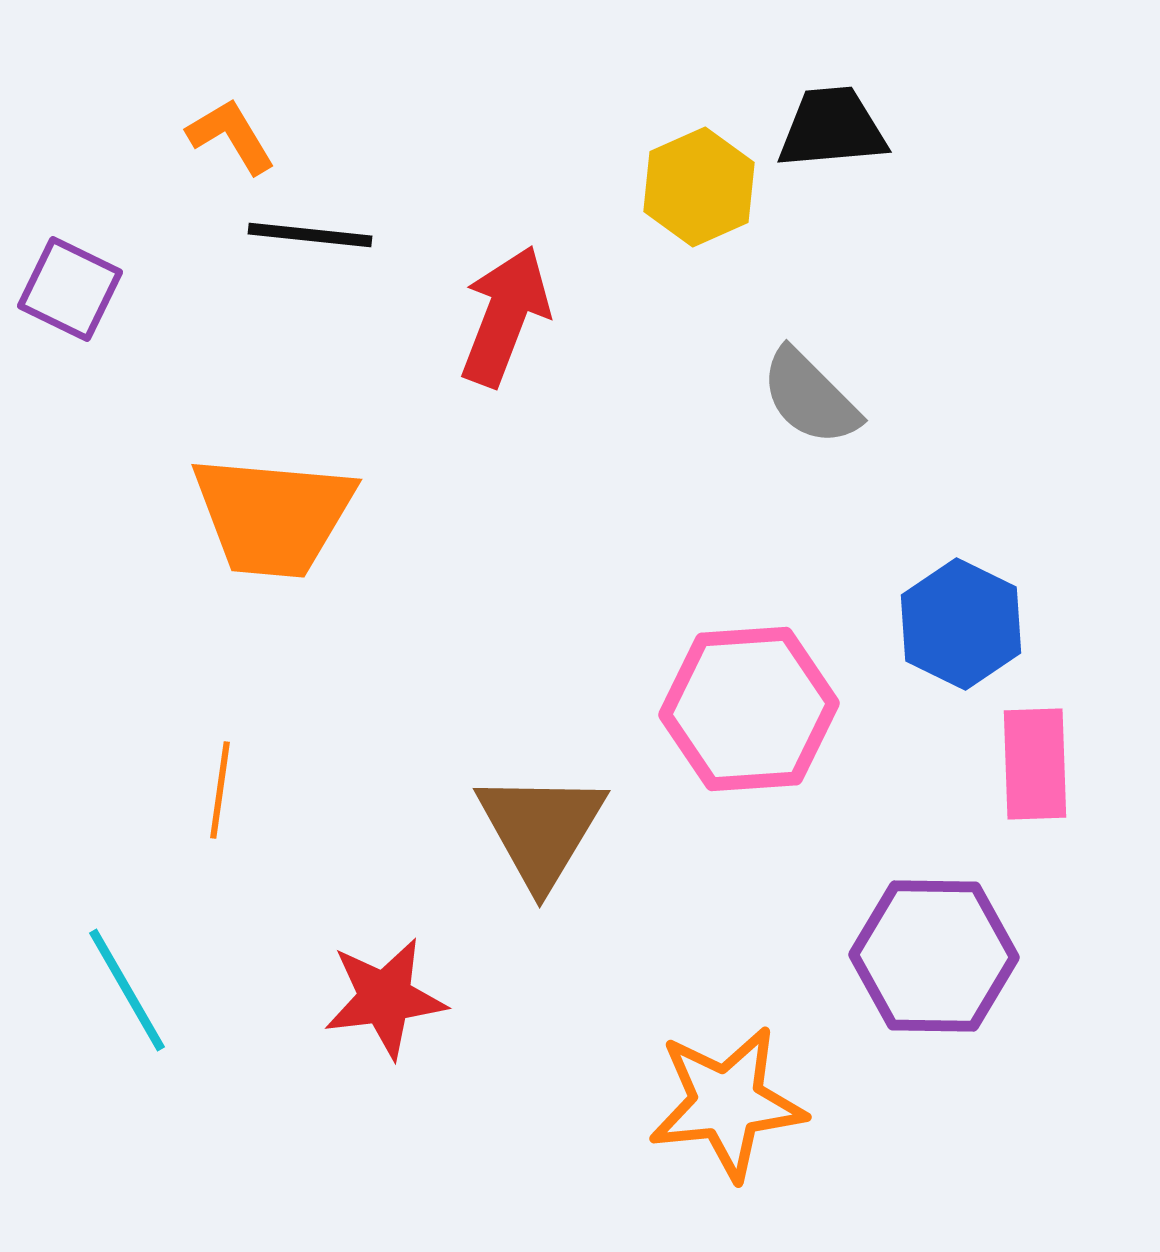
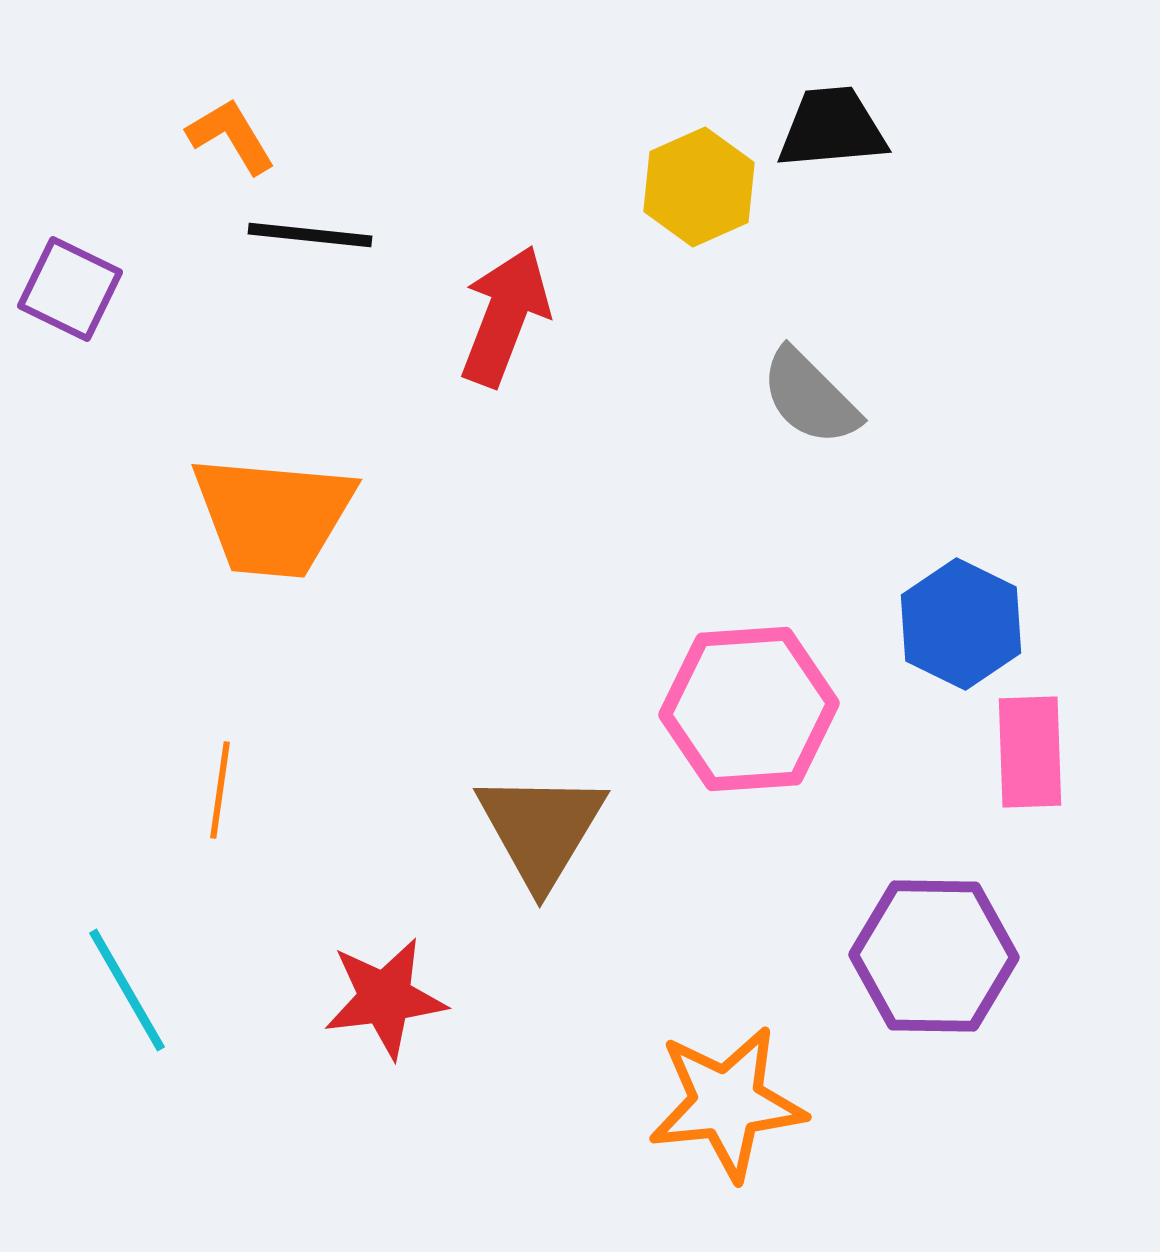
pink rectangle: moved 5 px left, 12 px up
